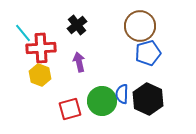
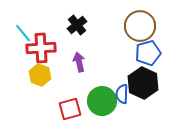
black hexagon: moved 5 px left, 16 px up
